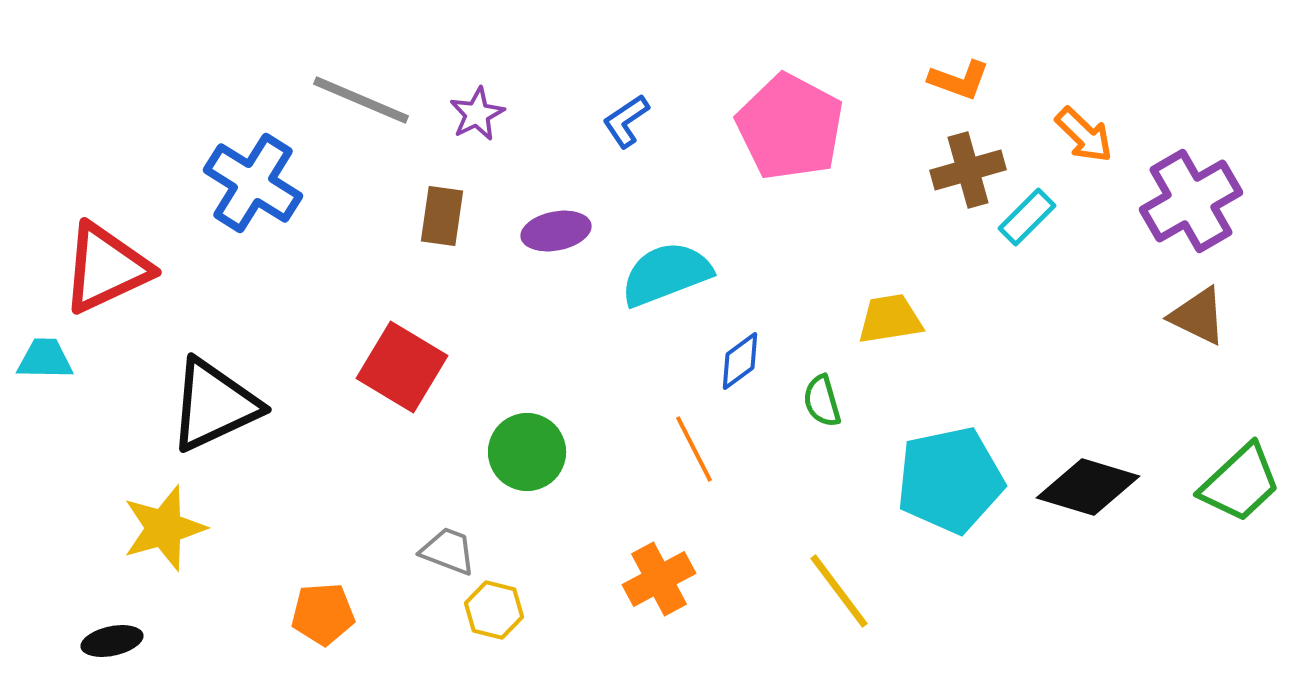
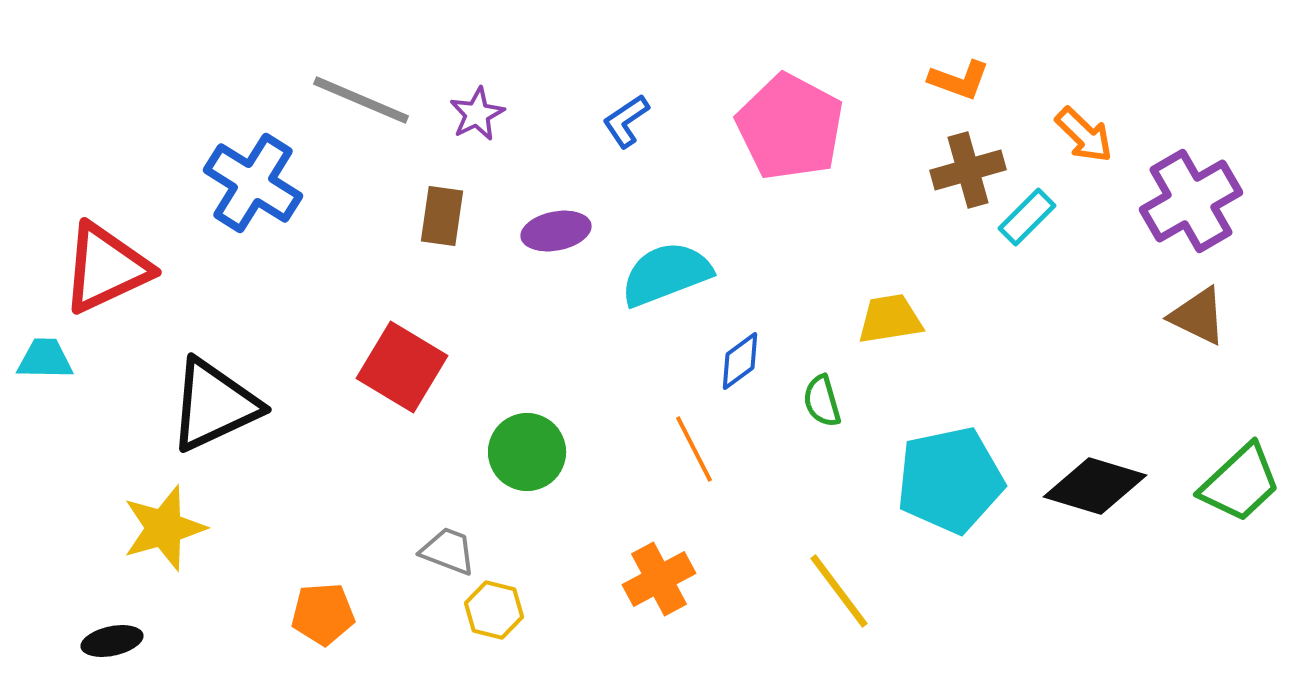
black diamond: moved 7 px right, 1 px up
